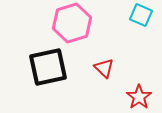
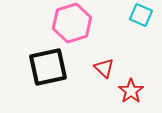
red star: moved 8 px left, 6 px up
